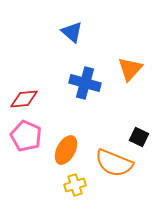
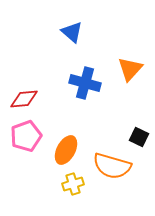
pink pentagon: rotated 28 degrees clockwise
orange semicircle: moved 2 px left, 3 px down; rotated 6 degrees counterclockwise
yellow cross: moved 2 px left, 1 px up
